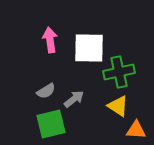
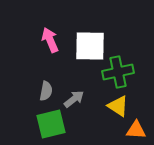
pink arrow: rotated 15 degrees counterclockwise
white square: moved 1 px right, 2 px up
green cross: moved 1 px left
gray semicircle: rotated 48 degrees counterclockwise
